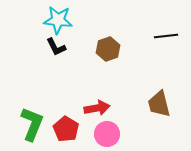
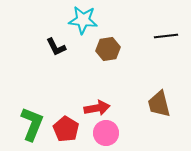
cyan star: moved 25 px right
brown hexagon: rotated 10 degrees clockwise
pink circle: moved 1 px left, 1 px up
